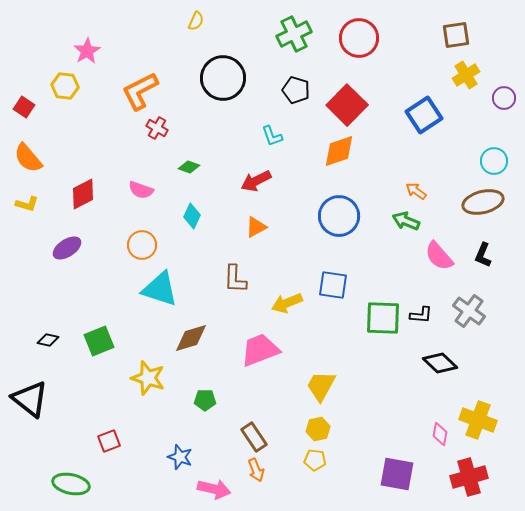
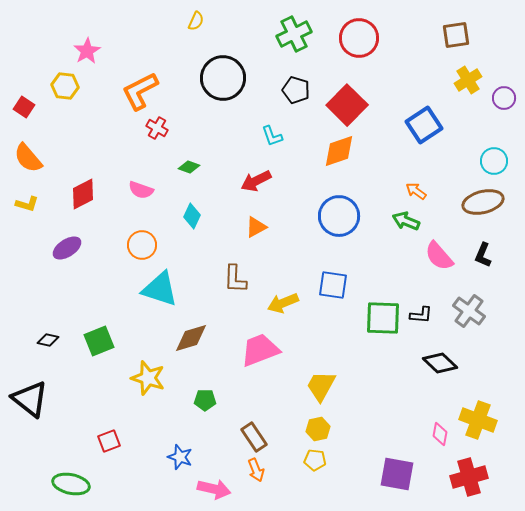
yellow cross at (466, 75): moved 2 px right, 5 px down
blue square at (424, 115): moved 10 px down
yellow arrow at (287, 303): moved 4 px left
